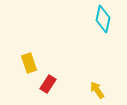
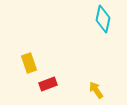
red rectangle: rotated 36 degrees clockwise
yellow arrow: moved 1 px left
